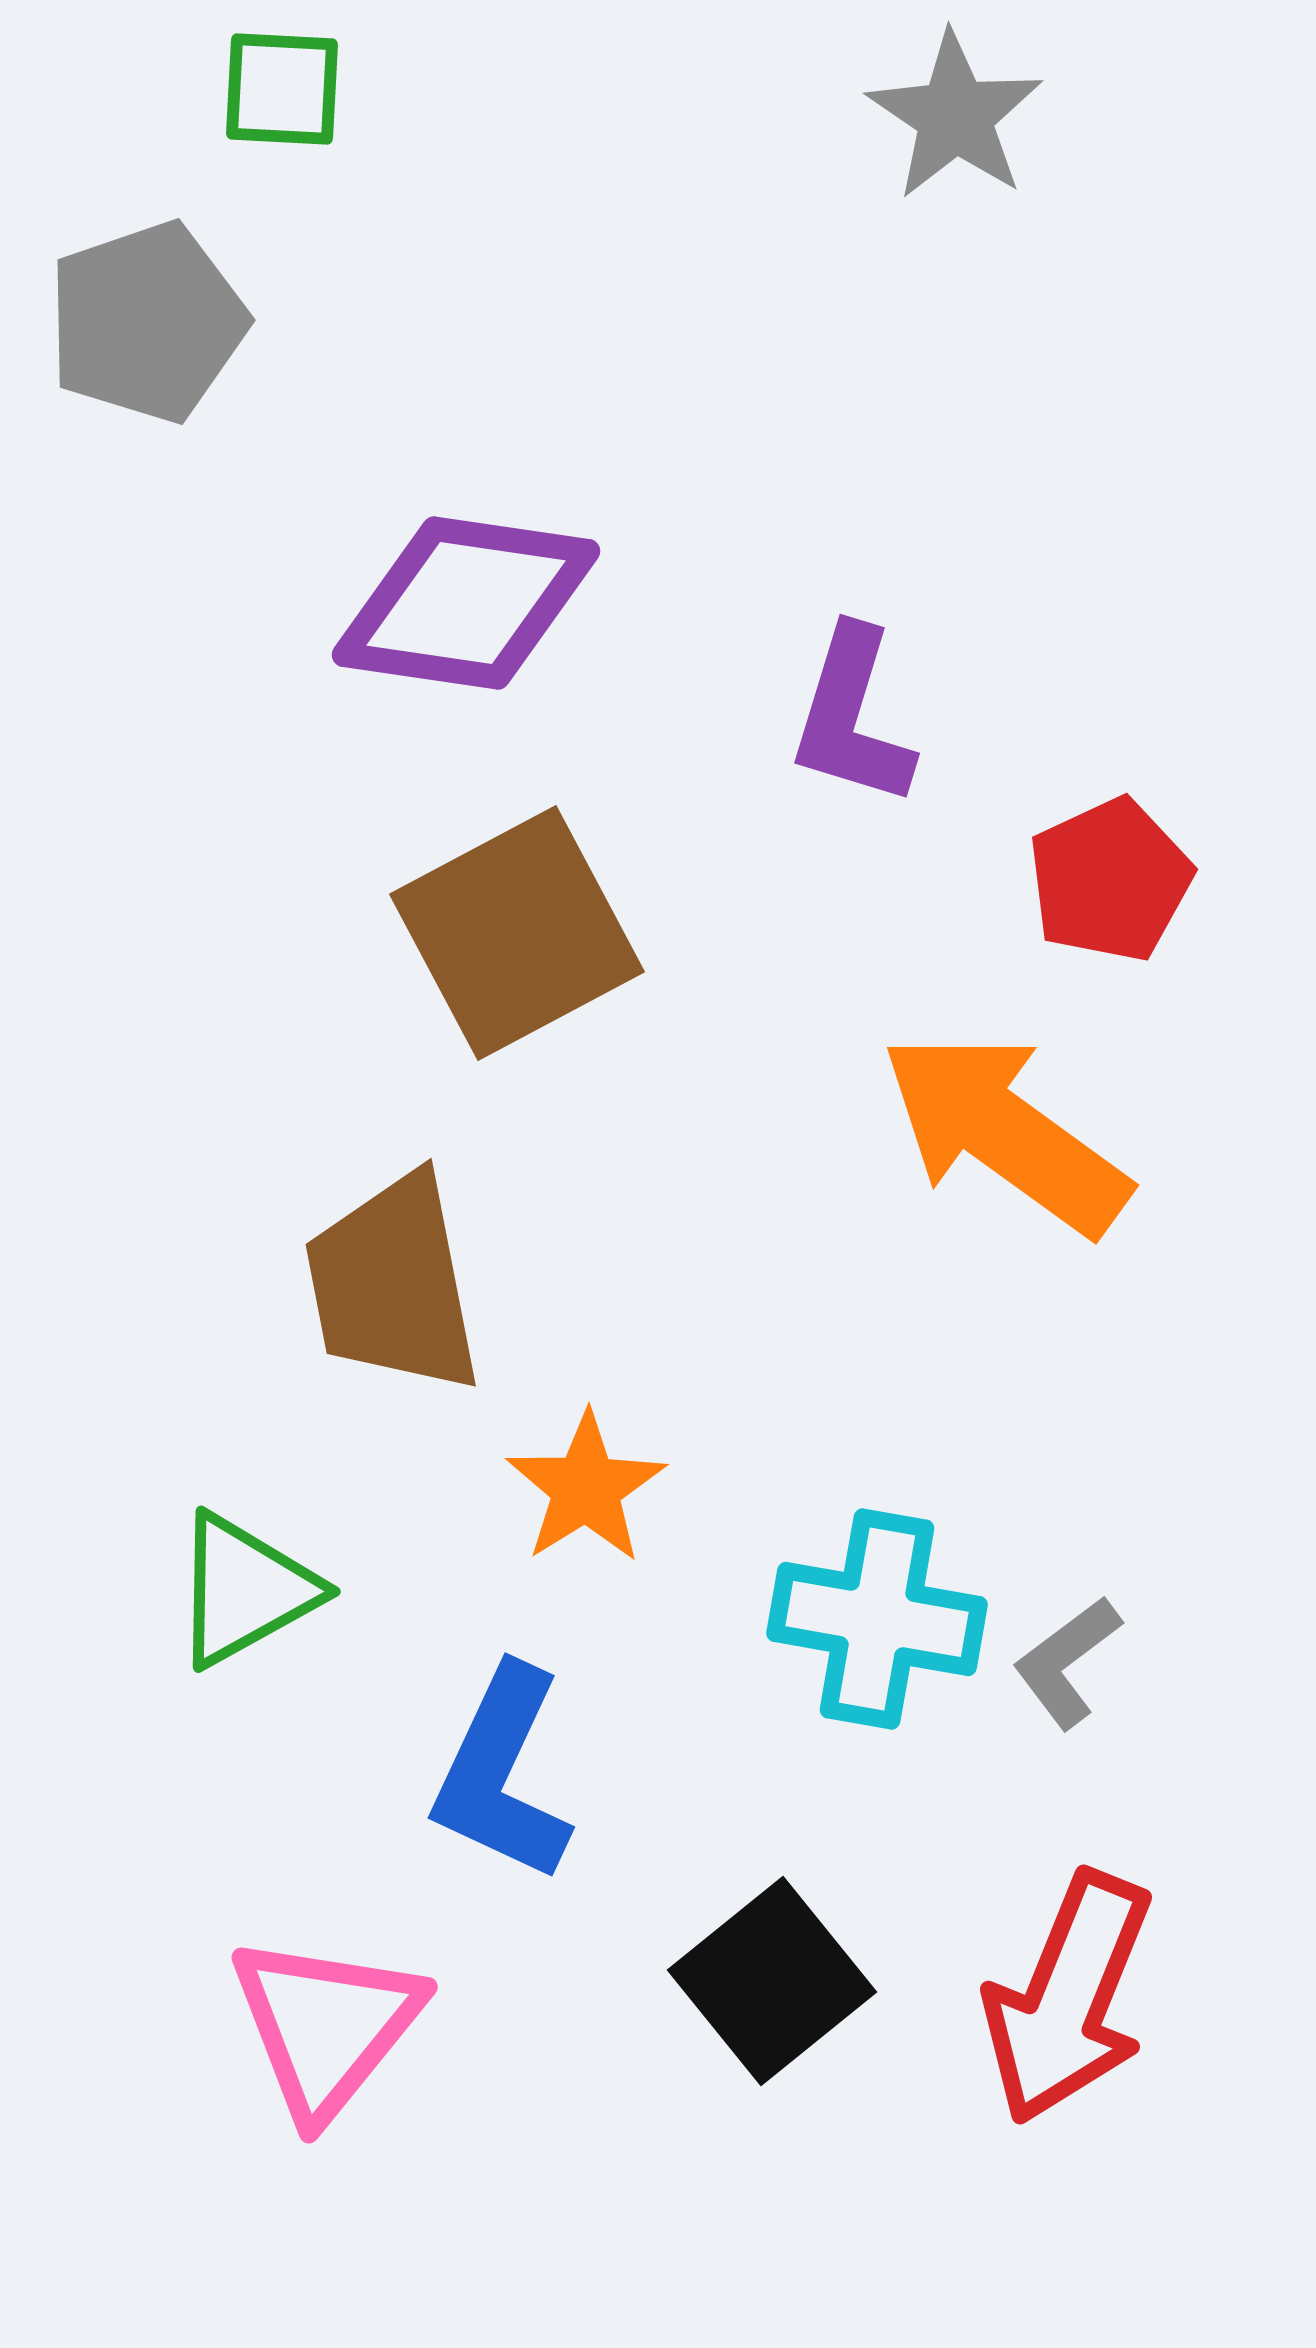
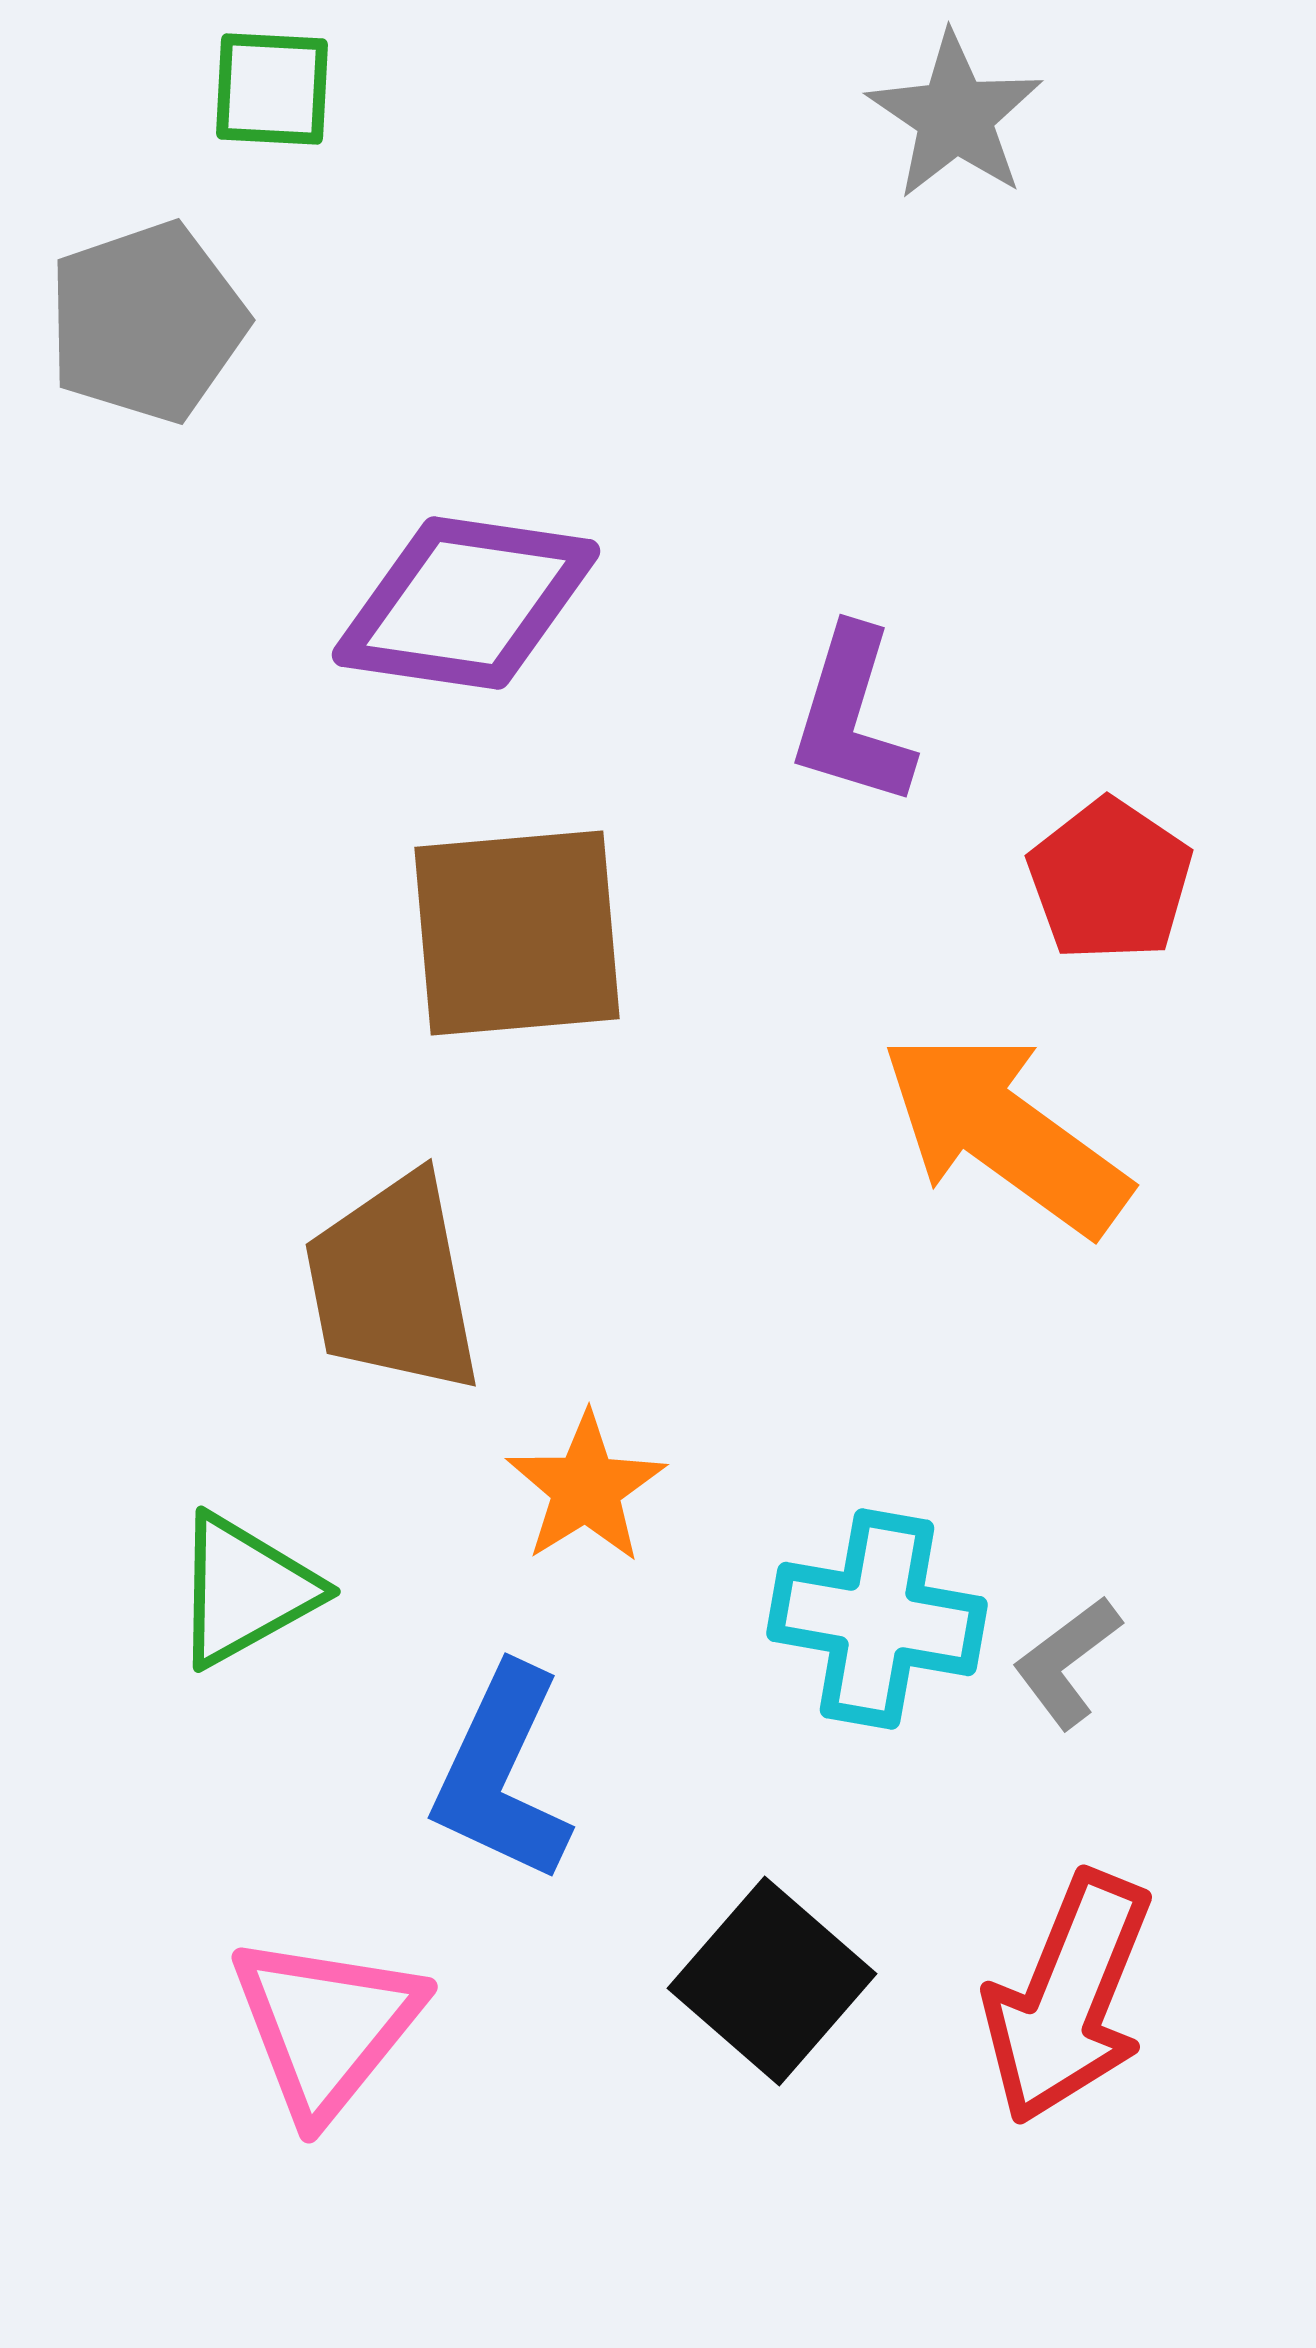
green square: moved 10 px left
red pentagon: rotated 13 degrees counterclockwise
brown square: rotated 23 degrees clockwise
black square: rotated 10 degrees counterclockwise
